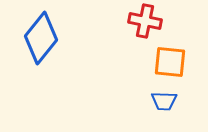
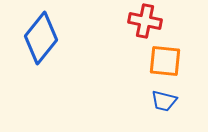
orange square: moved 5 px left, 1 px up
blue trapezoid: rotated 12 degrees clockwise
